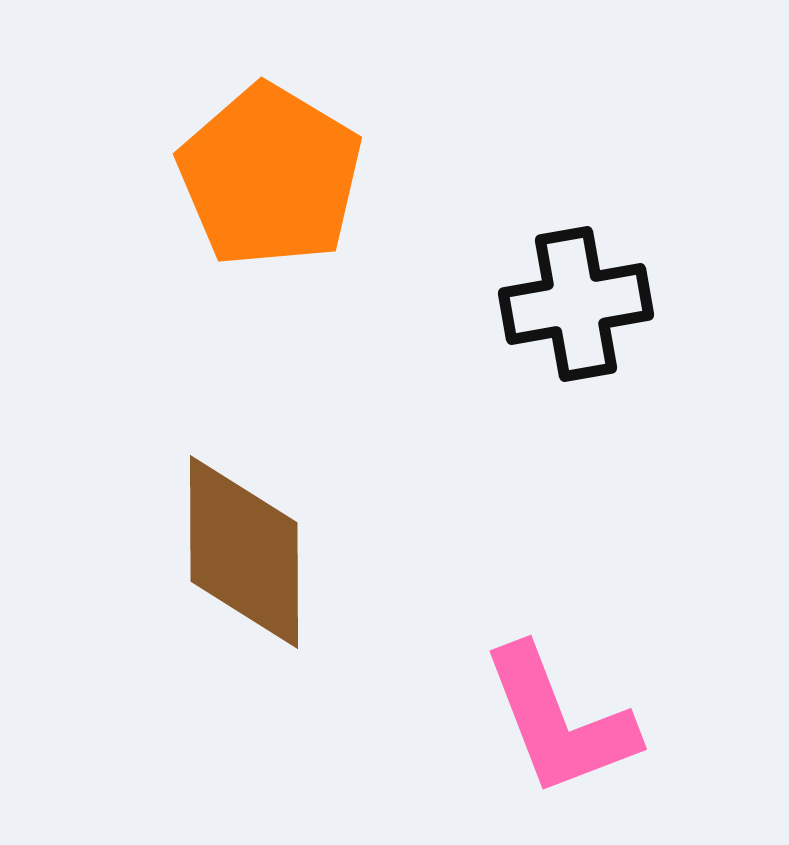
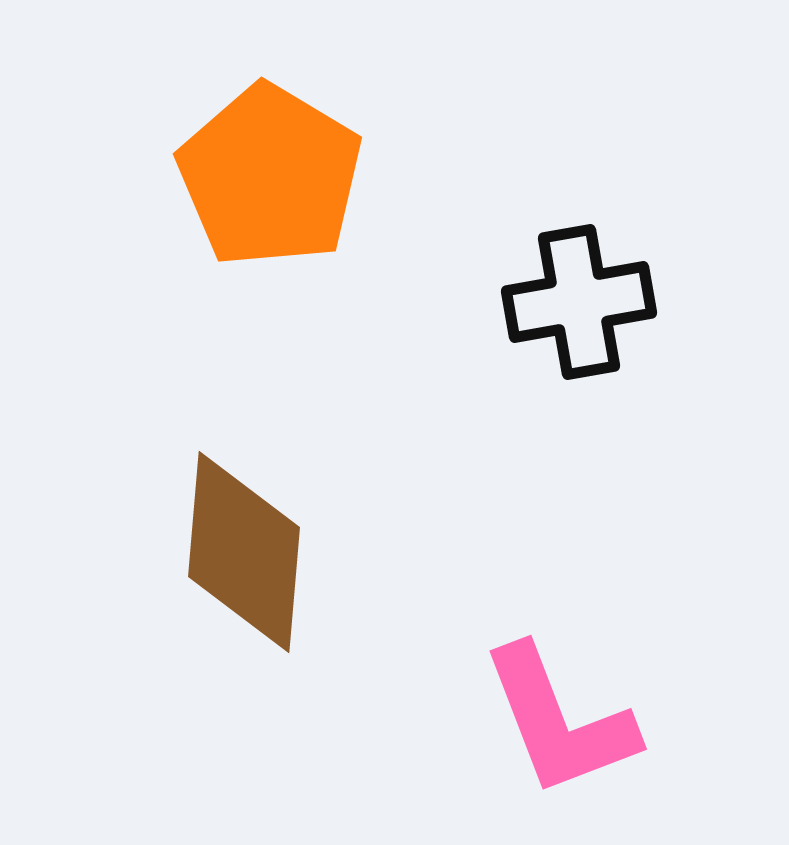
black cross: moved 3 px right, 2 px up
brown diamond: rotated 5 degrees clockwise
